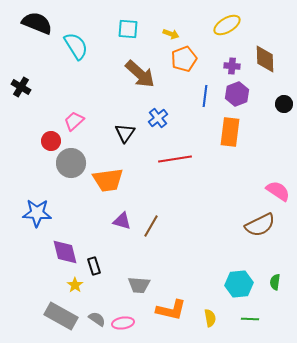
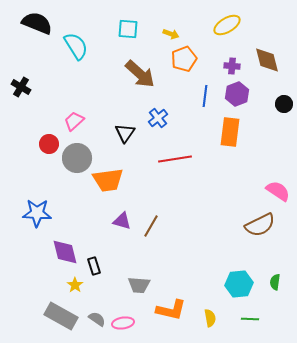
brown diamond: moved 2 px right, 1 px down; rotated 12 degrees counterclockwise
red circle: moved 2 px left, 3 px down
gray circle: moved 6 px right, 5 px up
